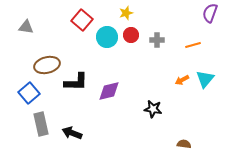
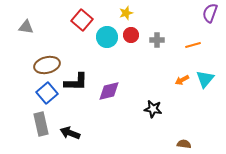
blue square: moved 18 px right
black arrow: moved 2 px left
